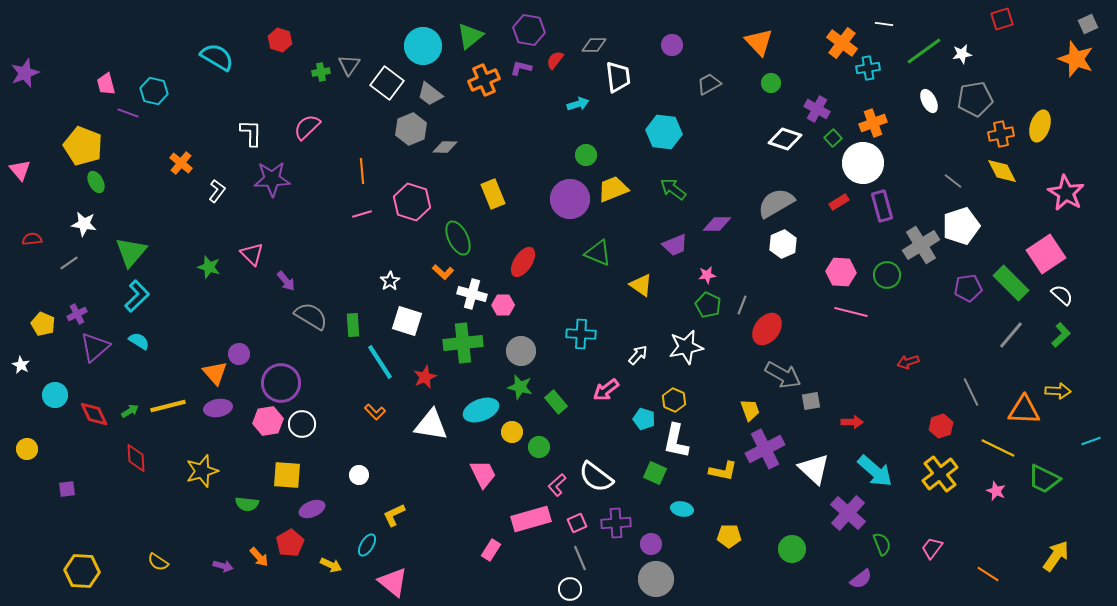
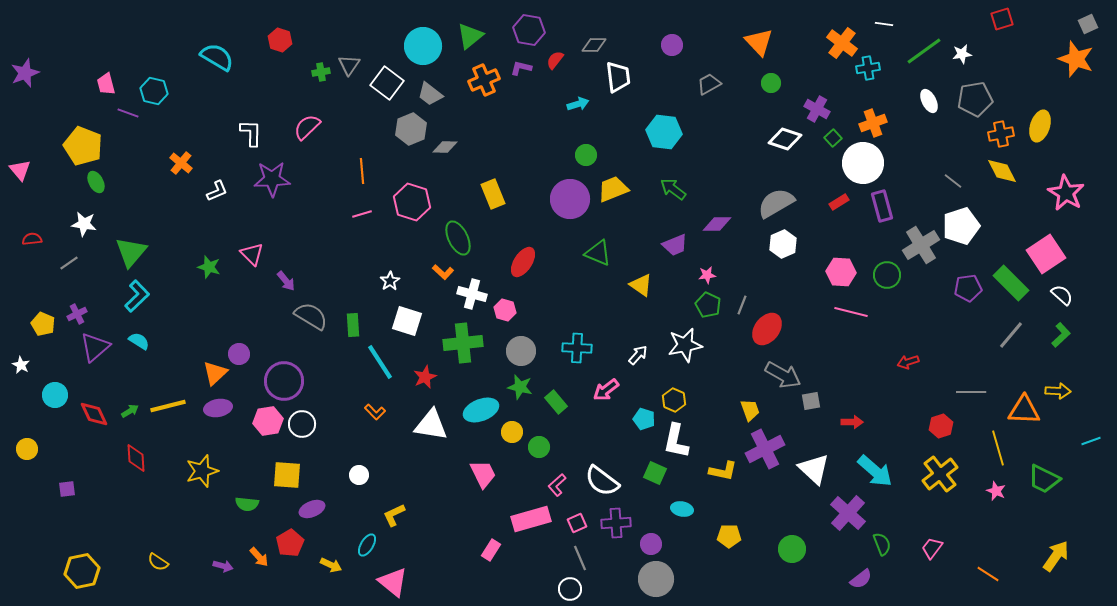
white L-shape at (217, 191): rotated 30 degrees clockwise
pink hexagon at (503, 305): moved 2 px right, 5 px down; rotated 15 degrees clockwise
cyan cross at (581, 334): moved 4 px left, 14 px down
white star at (686, 347): moved 1 px left, 2 px up
orange triangle at (215, 373): rotated 28 degrees clockwise
purple circle at (281, 383): moved 3 px right, 2 px up
gray line at (971, 392): rotated 64 degrees counterclockwise
yellow line at (998, 448): rotated 48 degrees clockwise
white semicircle at (596, 477): moved 6 px right, 4 px down
yellow hexagon at (82, 571): rotated 16 degrees counterclockwise
